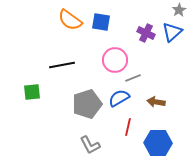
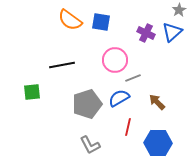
brown arrow: moved 1 px right; rotated 36 degrees clockwise
